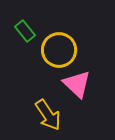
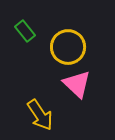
yellow circle: moved 9 px right, 3 px up
yellow arrow: moved 8 px left
